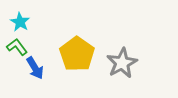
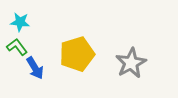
cyan star: rotated 24 degrees counterclockwise
yellow pentagon: rotated 20 degrees clockwise
gray star: moved 9 px right
